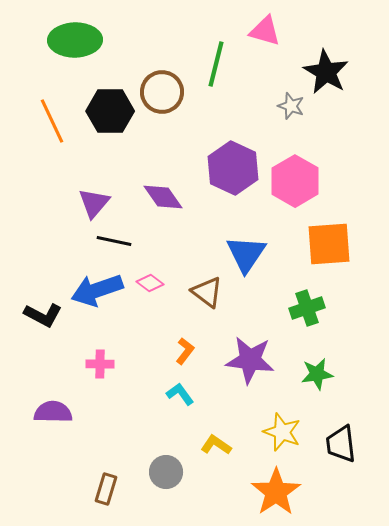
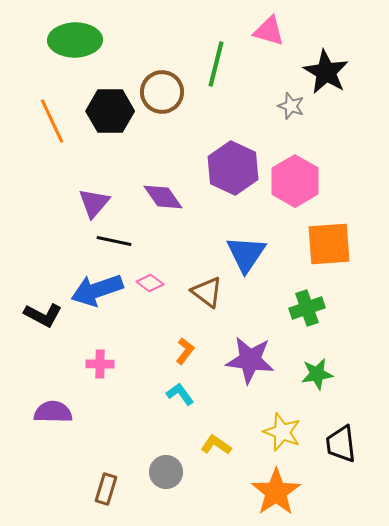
pink triangle: moved 4 px right
